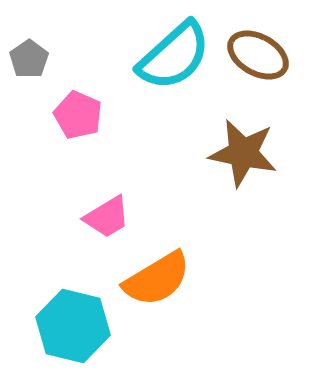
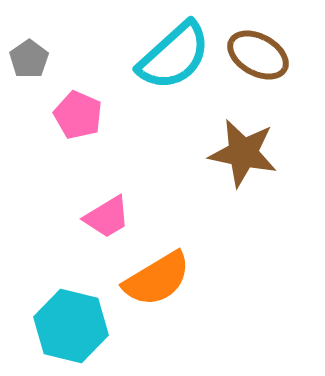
cyan hexagon: moved 2 px left
